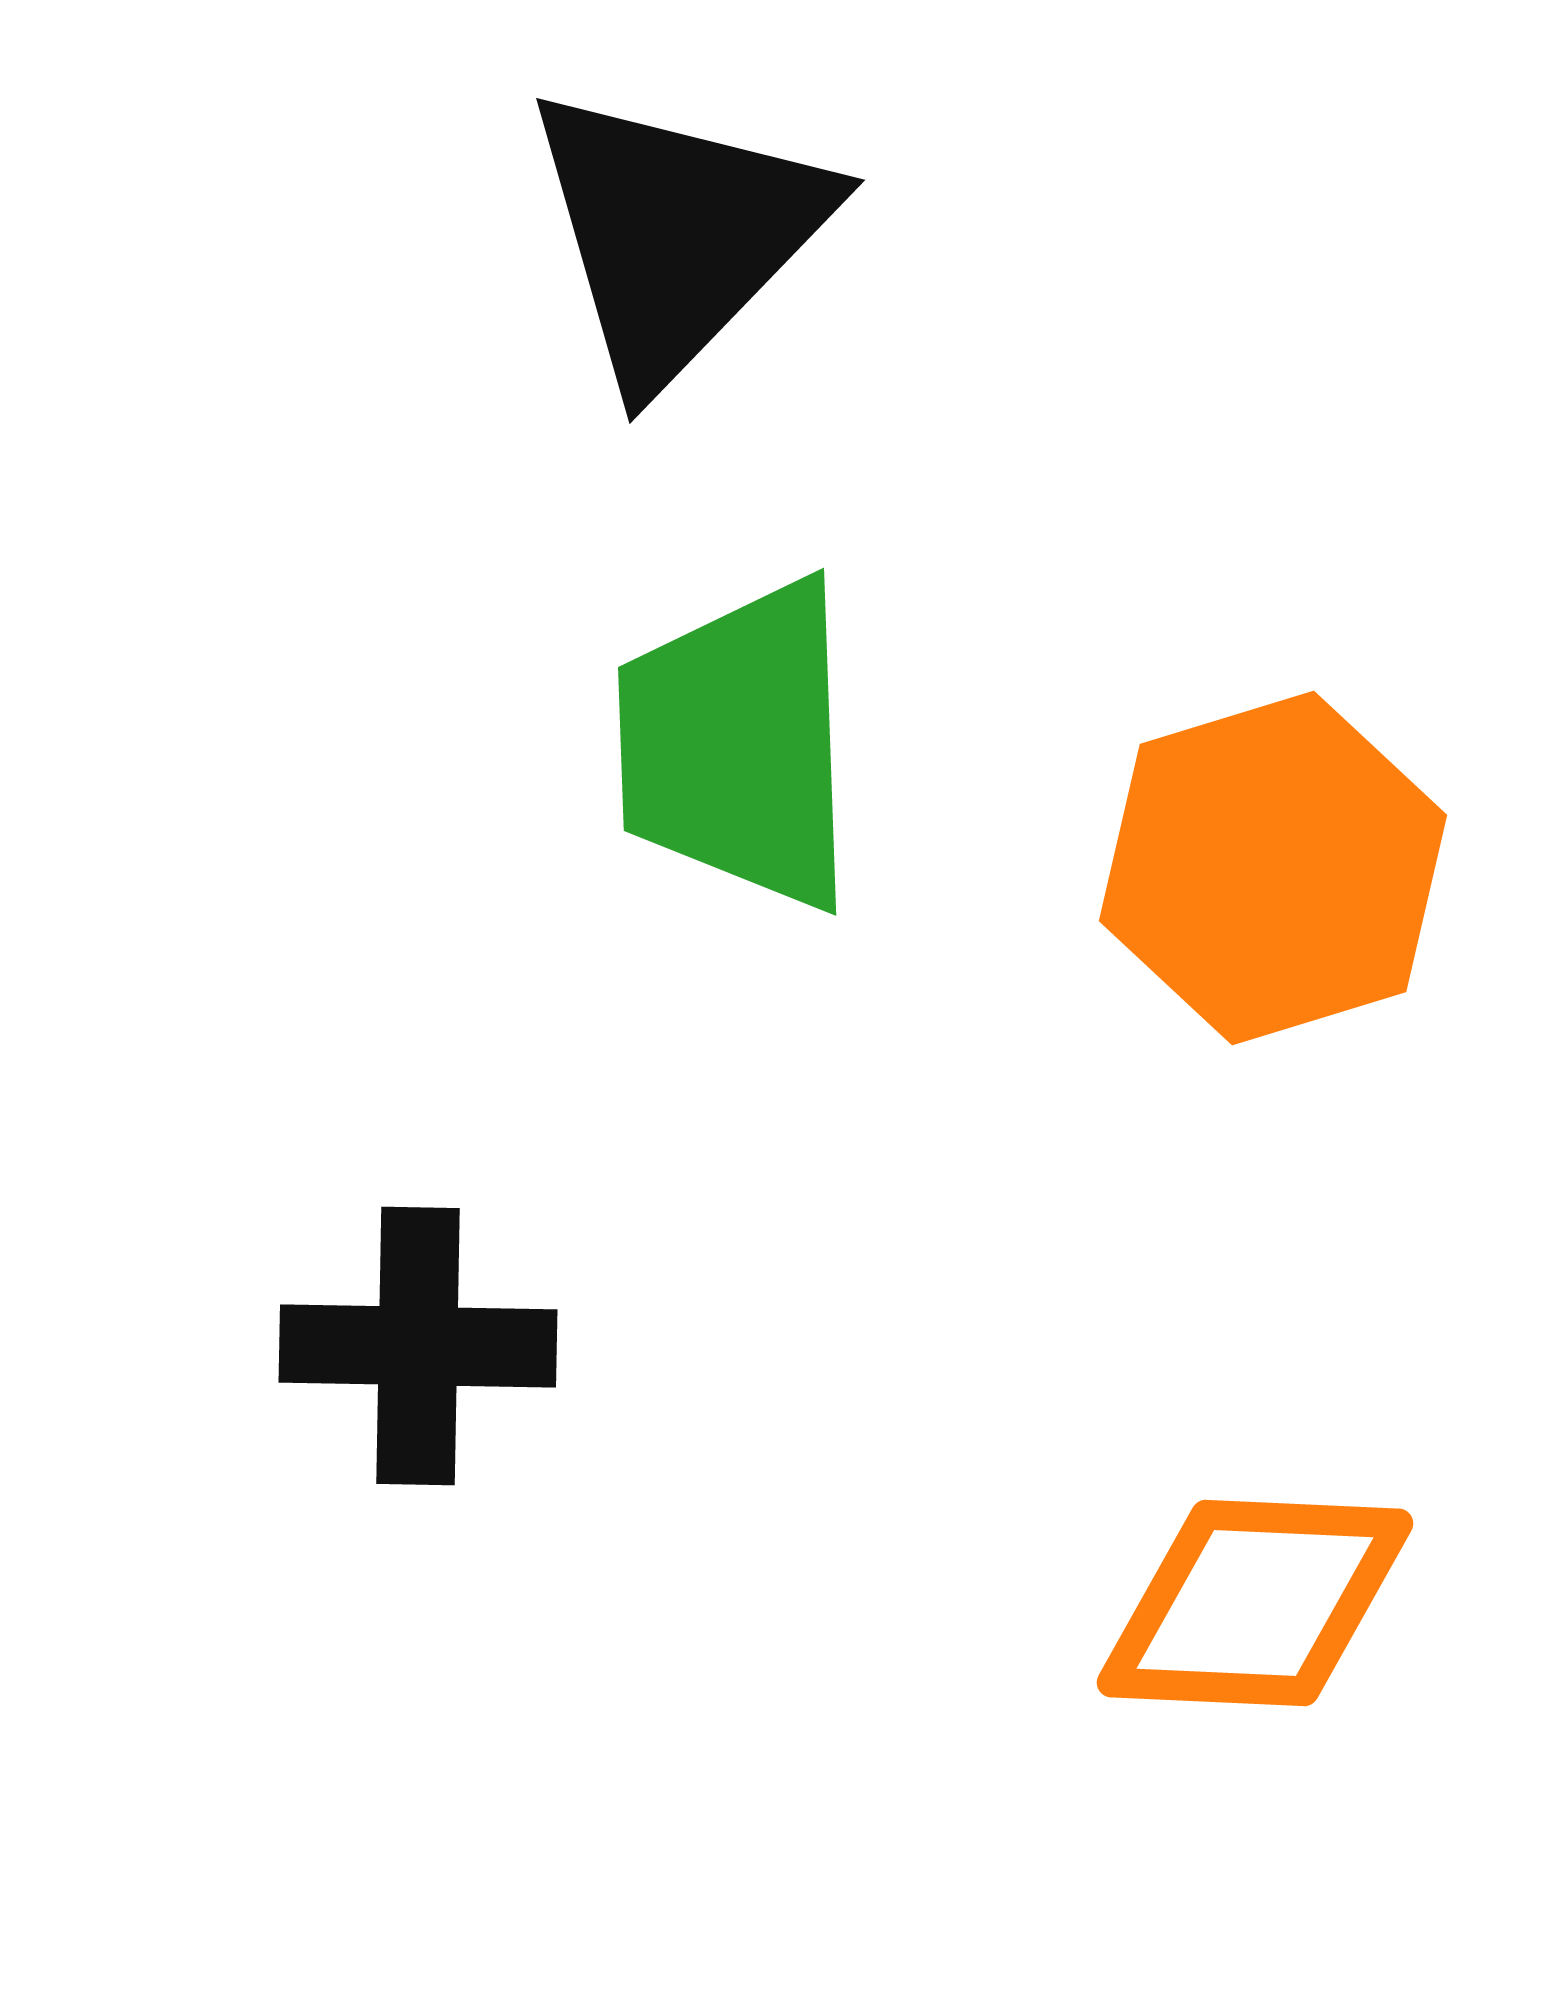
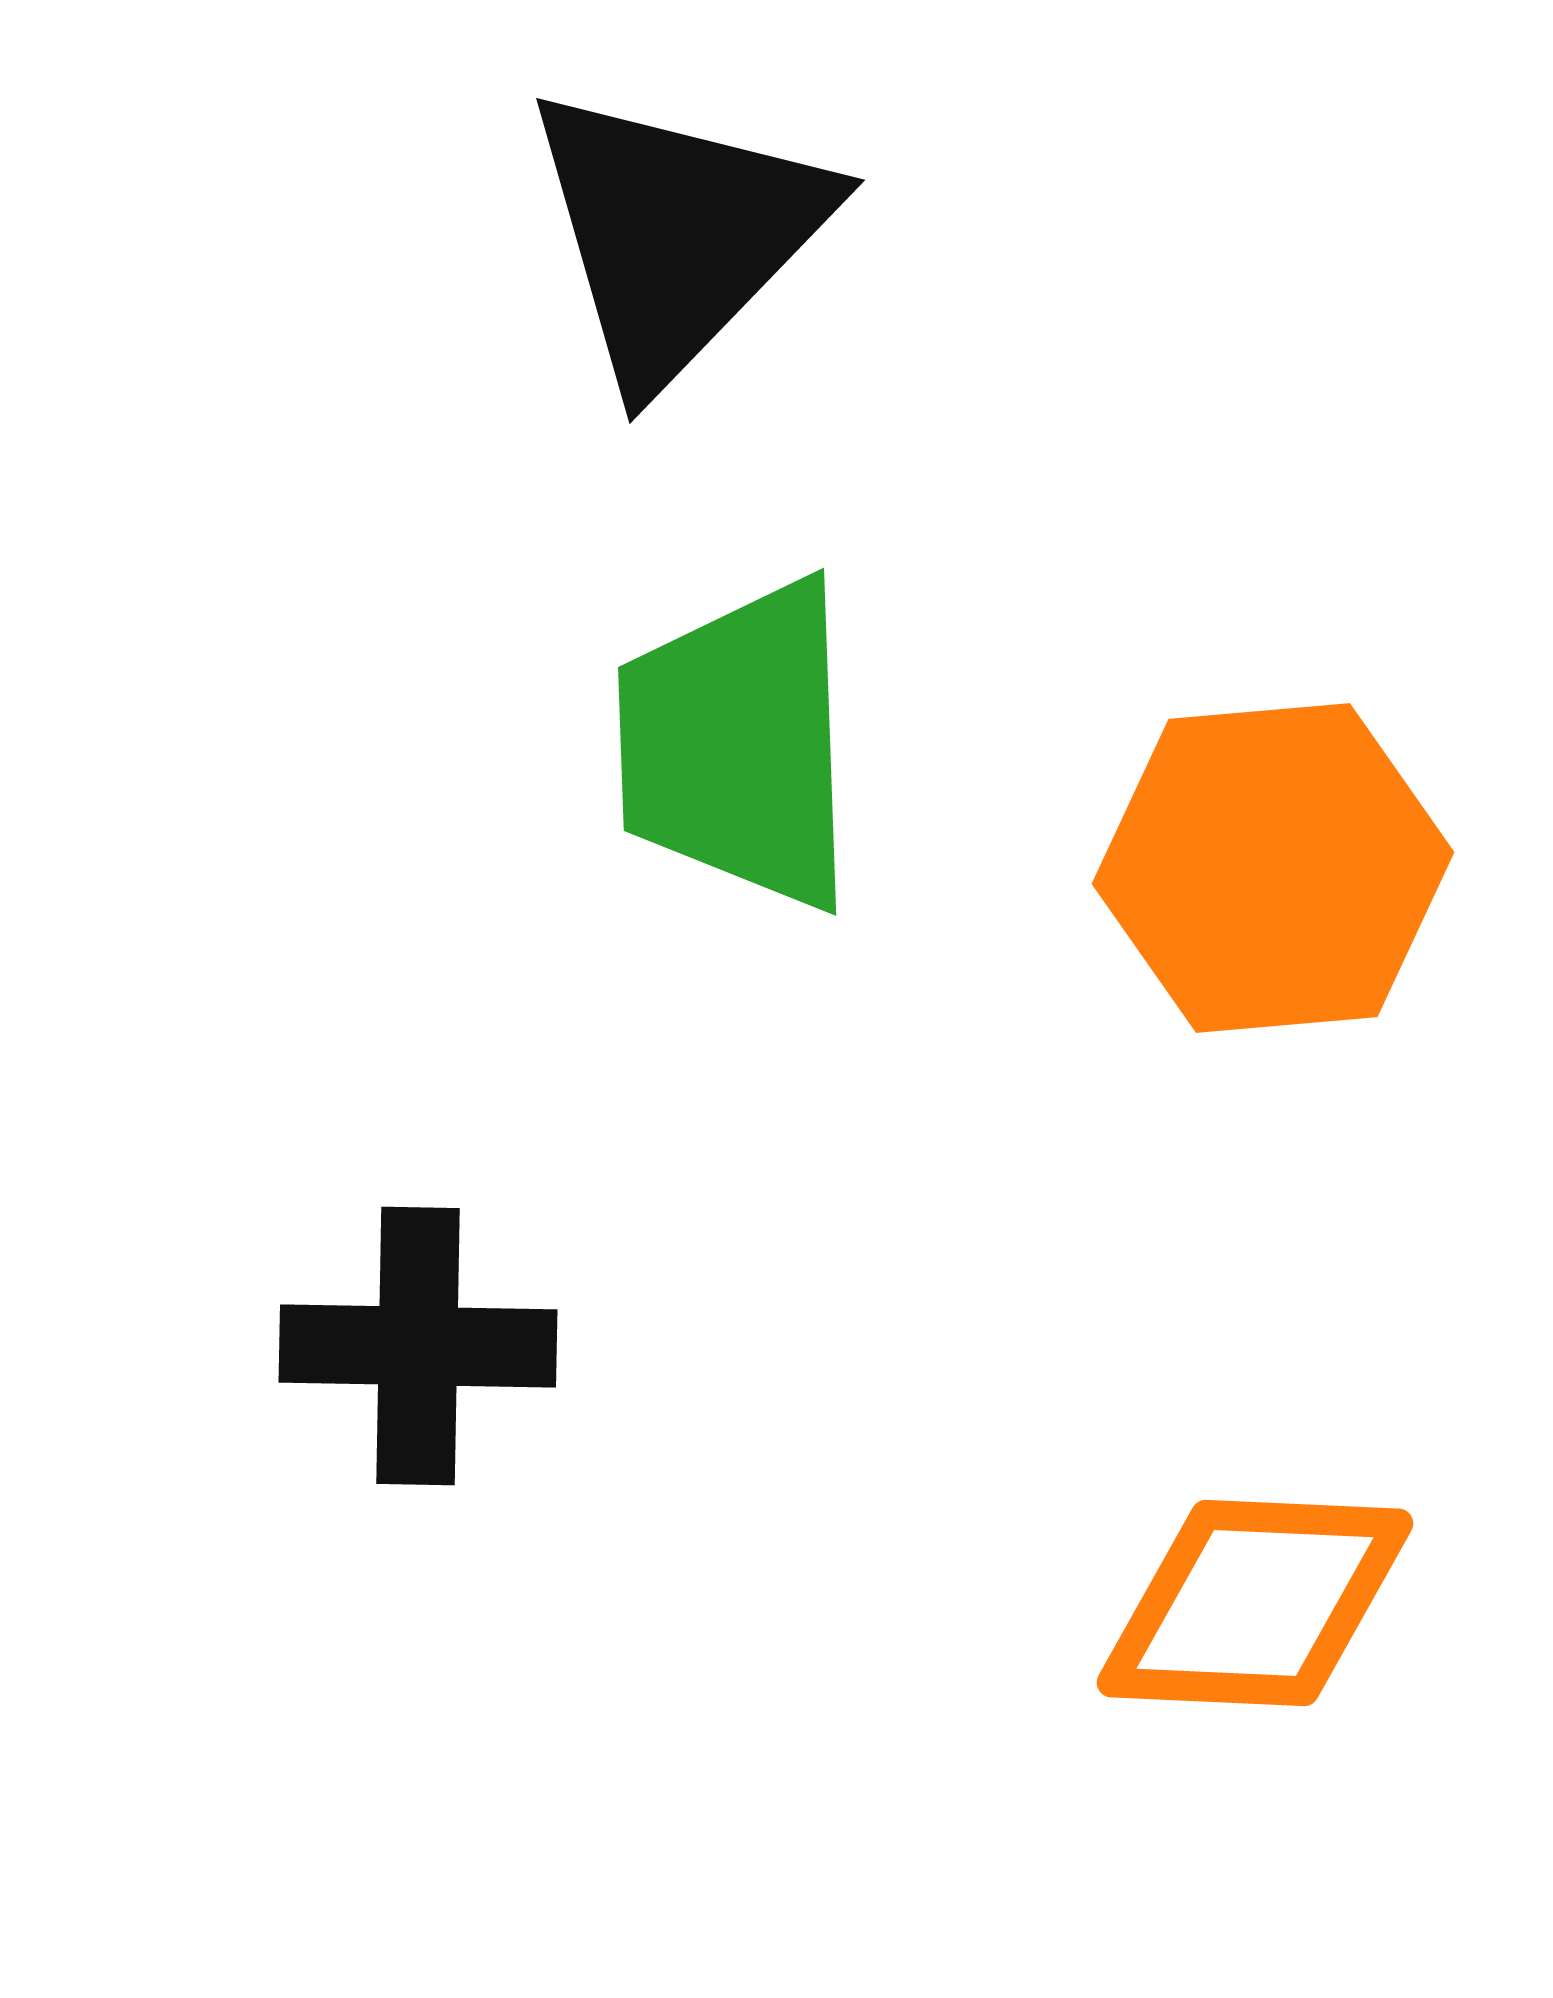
orange hexagon: rotated 12 degrees clockwise
